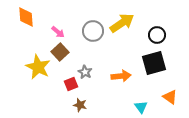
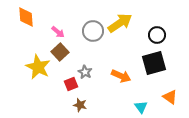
yellow arrow: moved 2 px left
orange arrow: rotated 30 degrees clockwise
